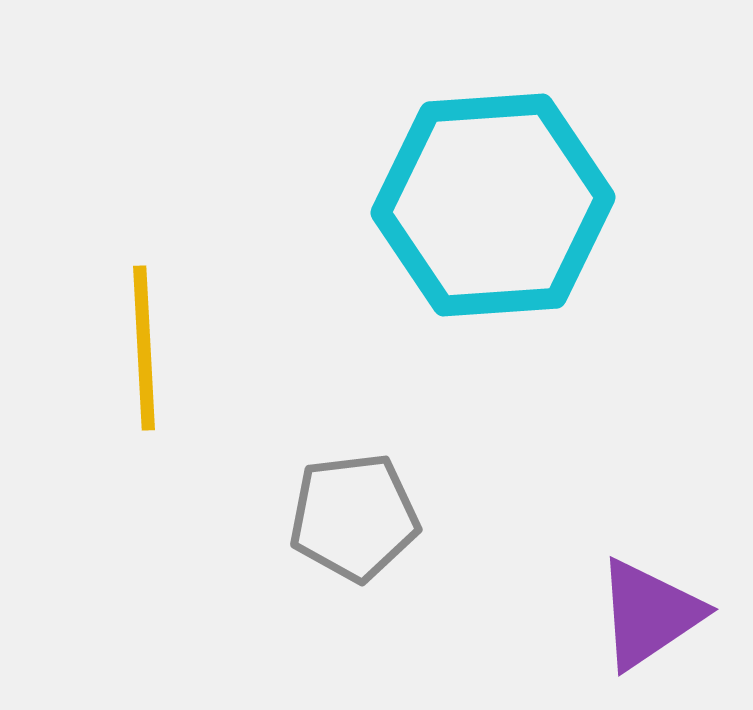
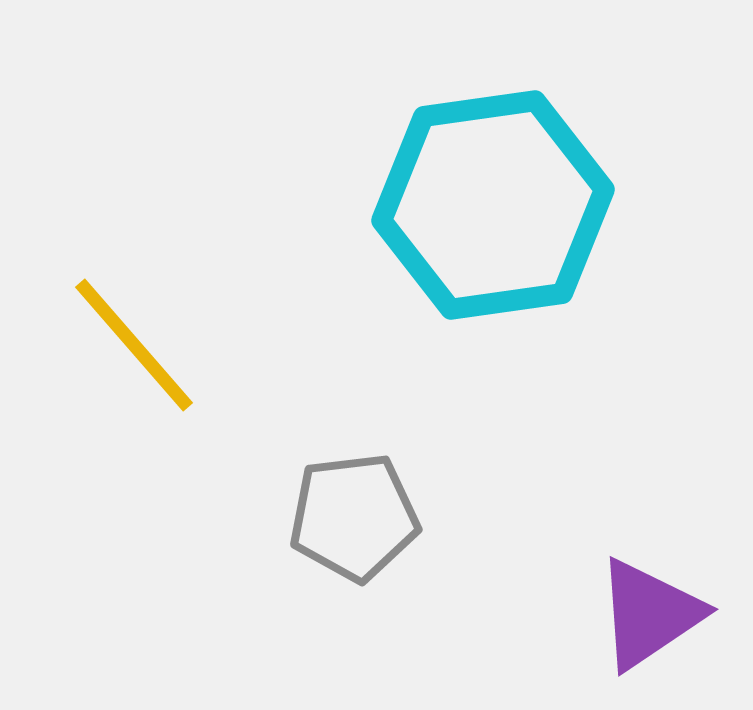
cyan hexagon: rotated 4 degrees counterclockwise
yellow line: moved 10 px left, 3 px up; rotated 38 degrees counterclockwise
